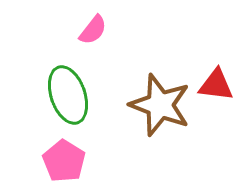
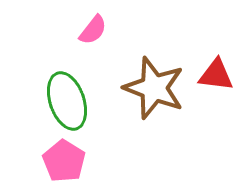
red triangle: moved 10 px up
green ellipse: moved 1 px left, 6 px down
brown star: moved 6 px left, 17 px up
